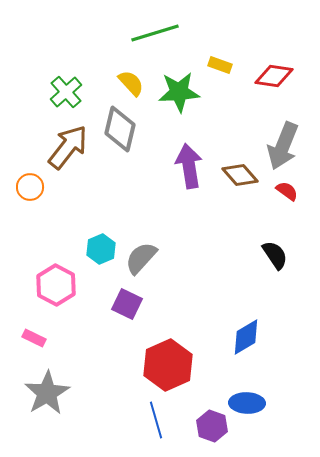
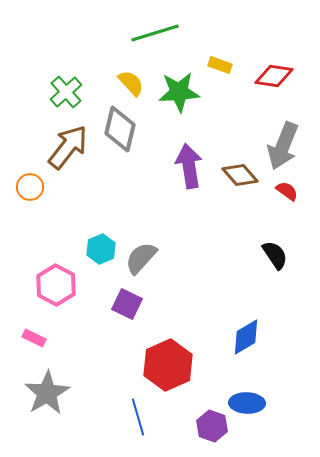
blue line: moved 18 px left, 3 px up
